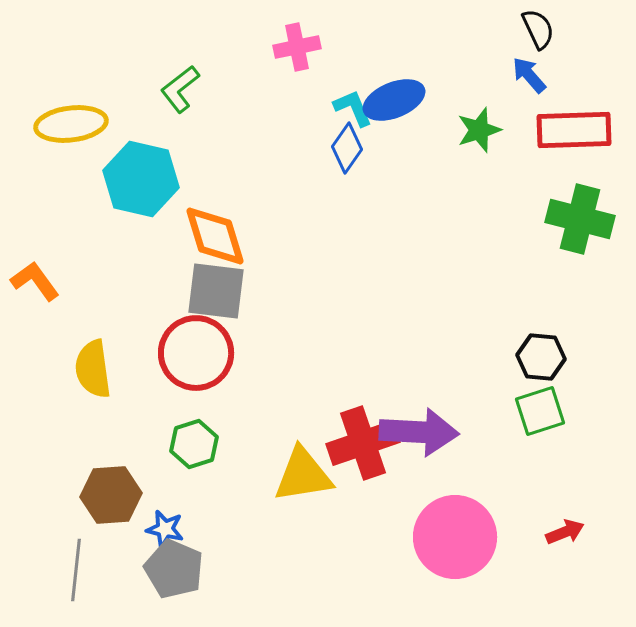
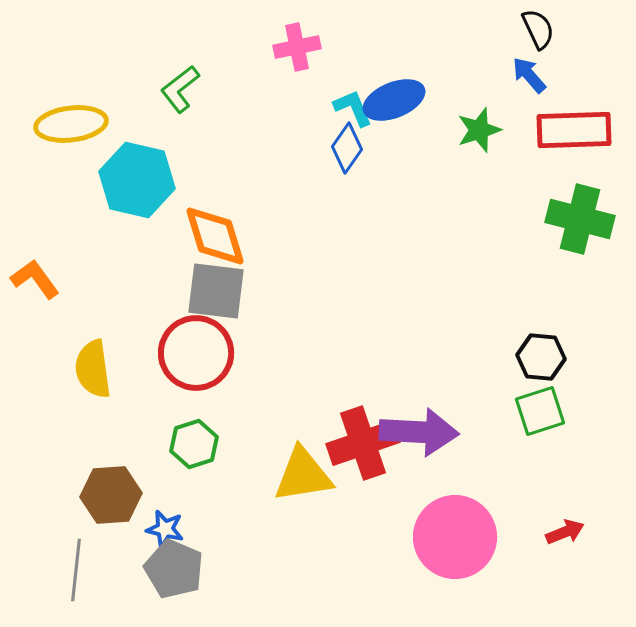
cyan hexagon: moved 4 px left, 1 px down
orange L-shape: moved 2 px up
